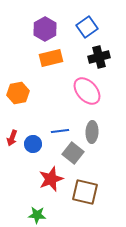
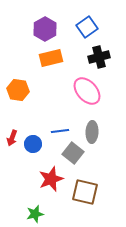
orange hexagon: moved 3 px up; rotated 20 degrees clockwise
green star: moved 2 px left, 1 px up; rotated 18 degrees counterclockwise
